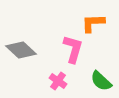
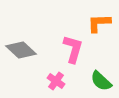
orange L-shape: moved 6 px right
pink cross: moved 2 px left
